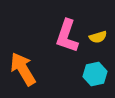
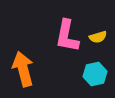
pink L-shape: rotated 8 degrees counterclockwise
orange arrow: rotated 16 degrees clockwise
